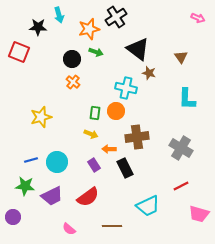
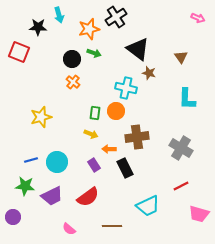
green arrow: moved 2 px left, 1 px down
